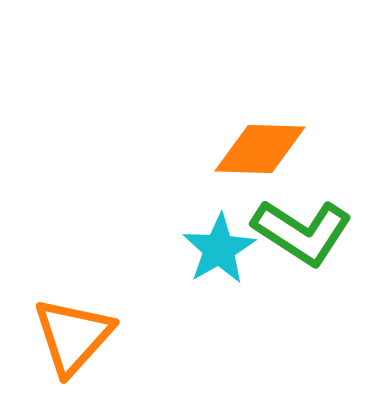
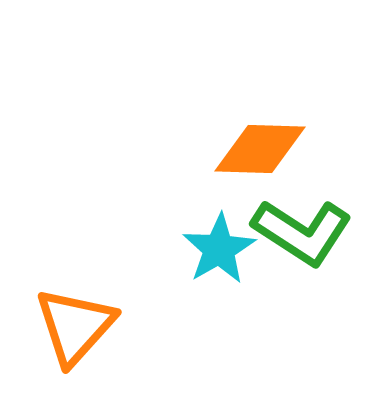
orange triangle: moved 2 px right, 10 px up
